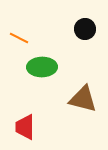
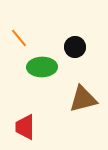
black circle: moved 10 px left, 18 px down
orange line: rotated 24 degrees clockwise
brown triangle: rotated 28 degrees counterclockwise
